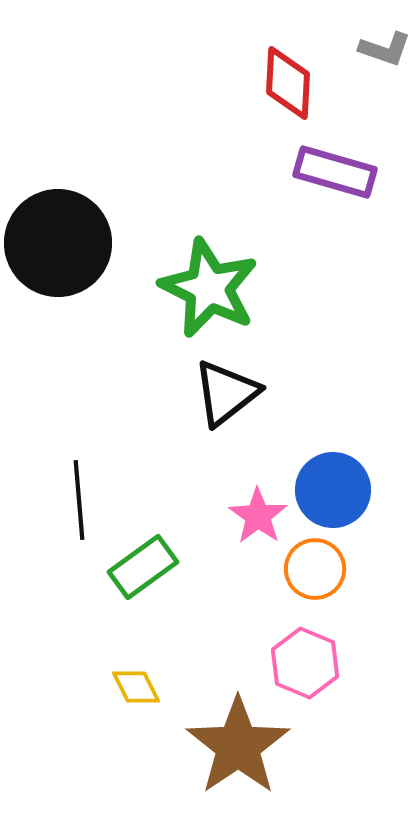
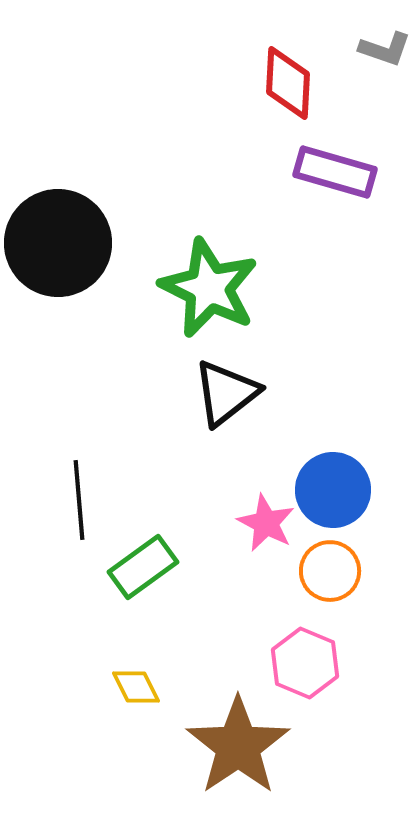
pink star: moved 8 px right, 7 px down; rotated 8 degrees counterclockwise
orange circle: moved 15 px right, 2 px down
